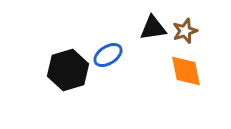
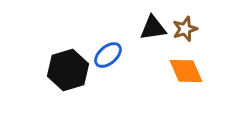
brown star: moved 2 px up
blue ellipse: rotated 8 degrees counterclockwise
orange diamond: rotated 12 degrees counterclockwise
